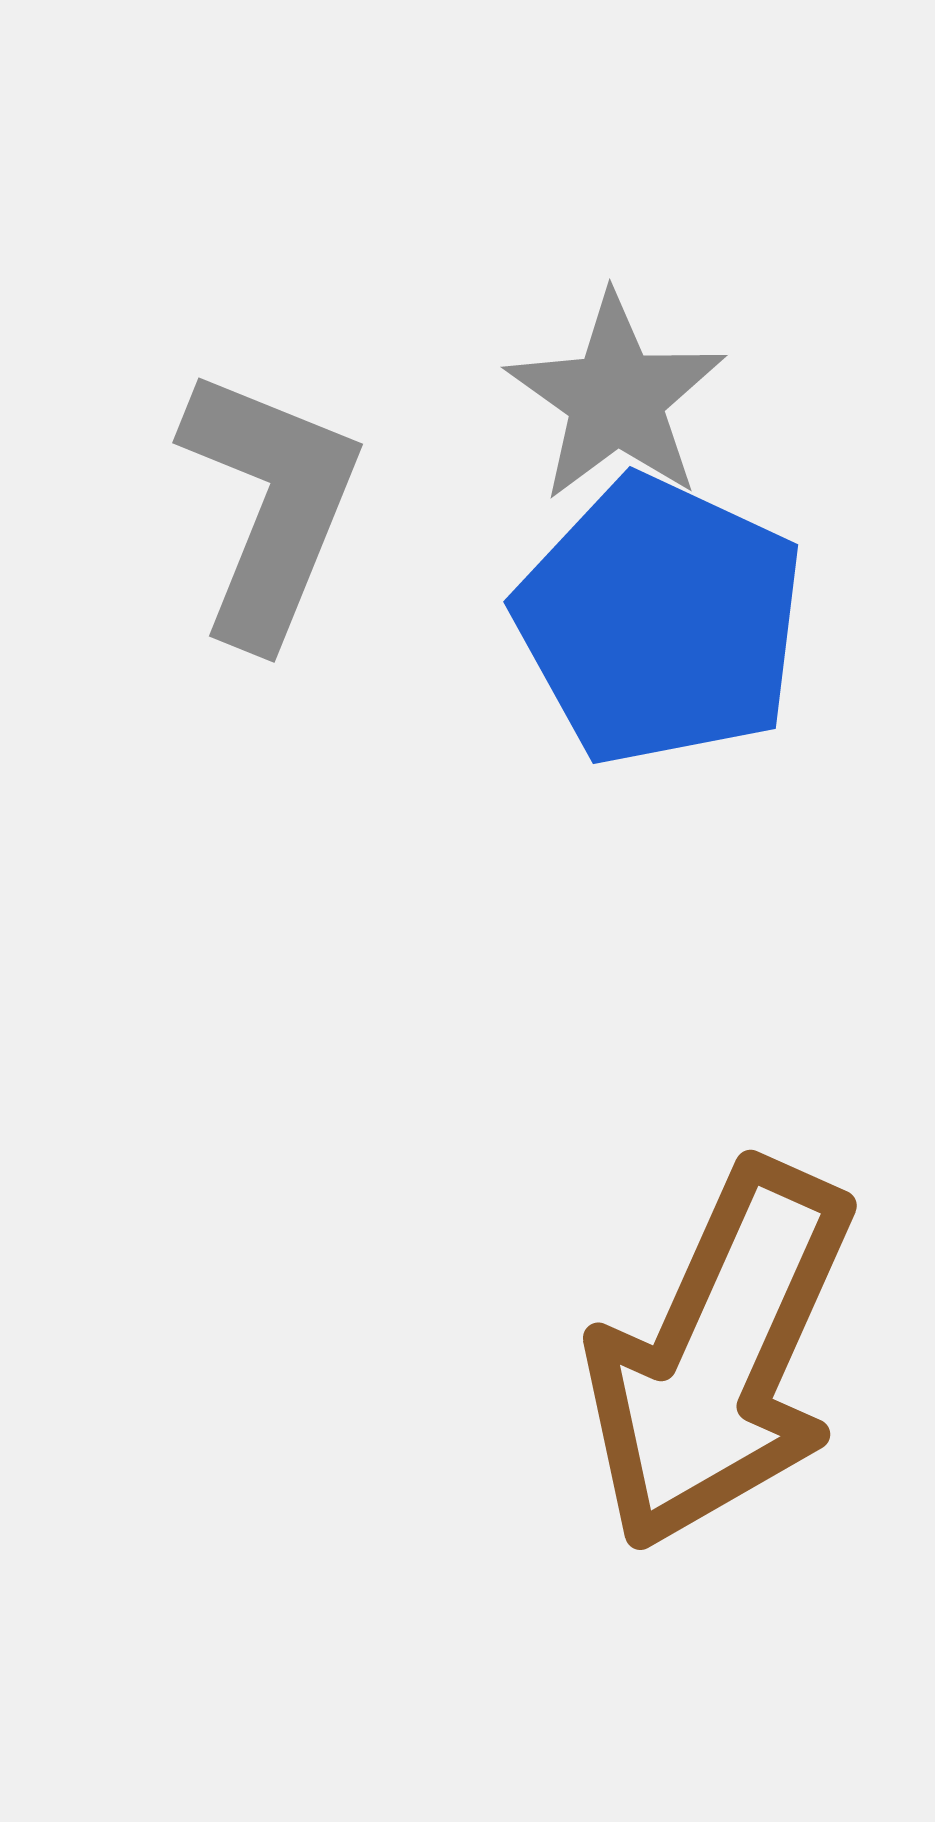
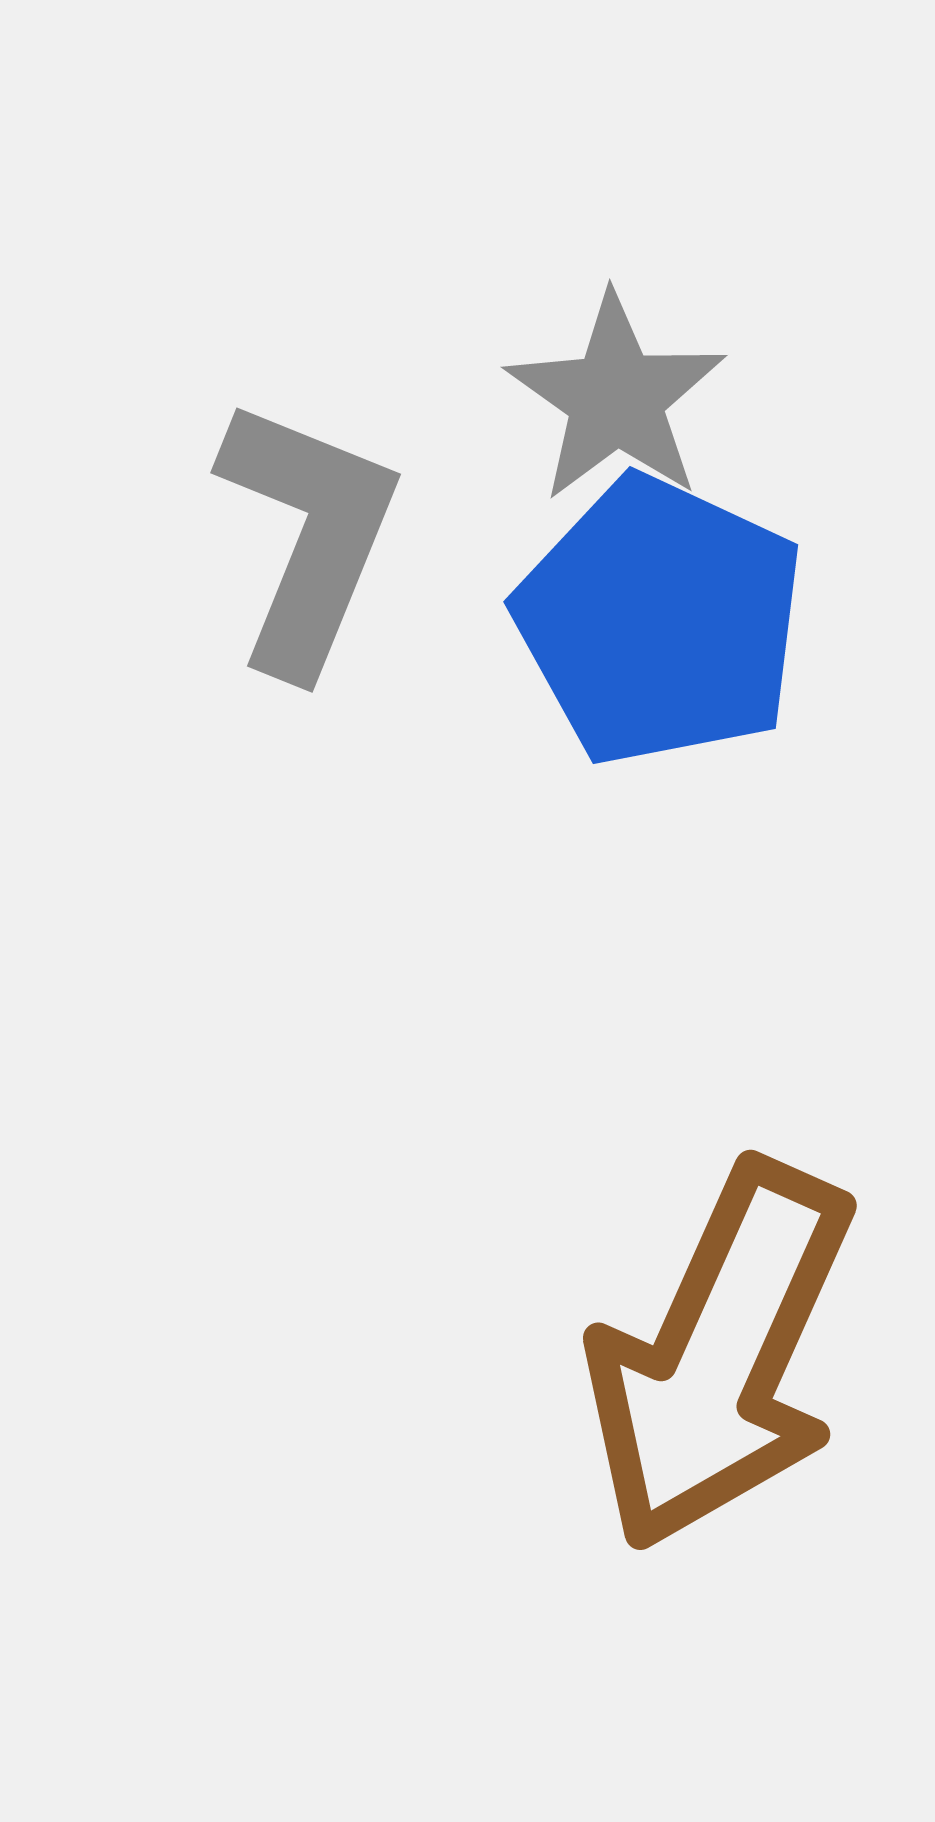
gray L-shape: moved 38 px right, 30 px down
